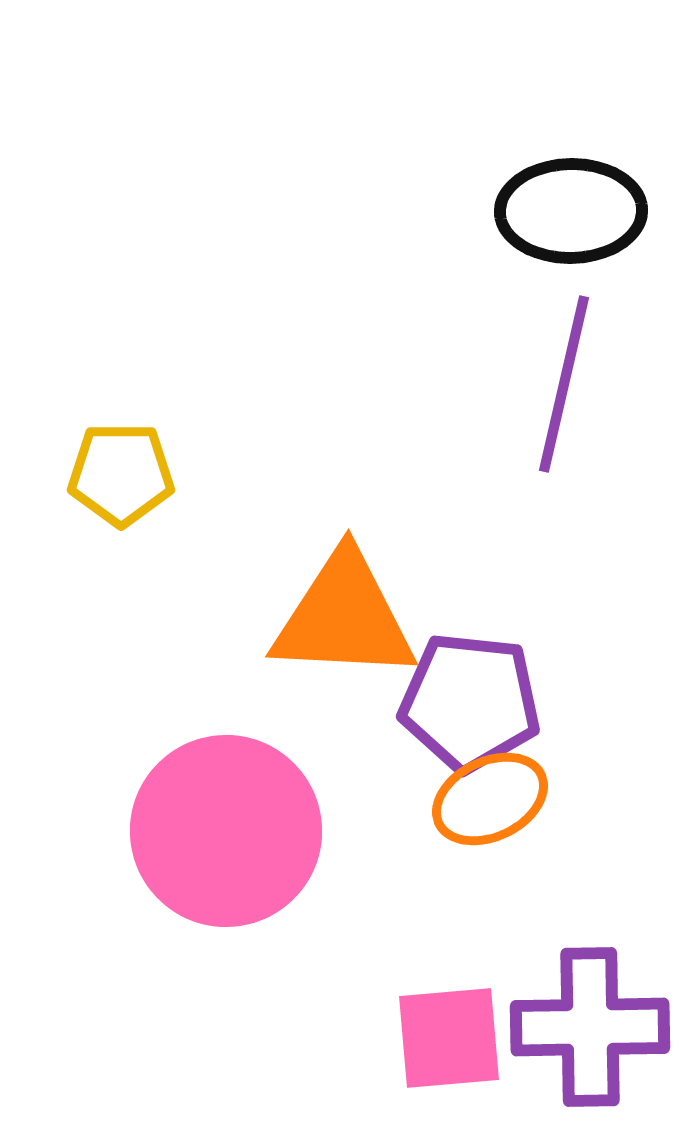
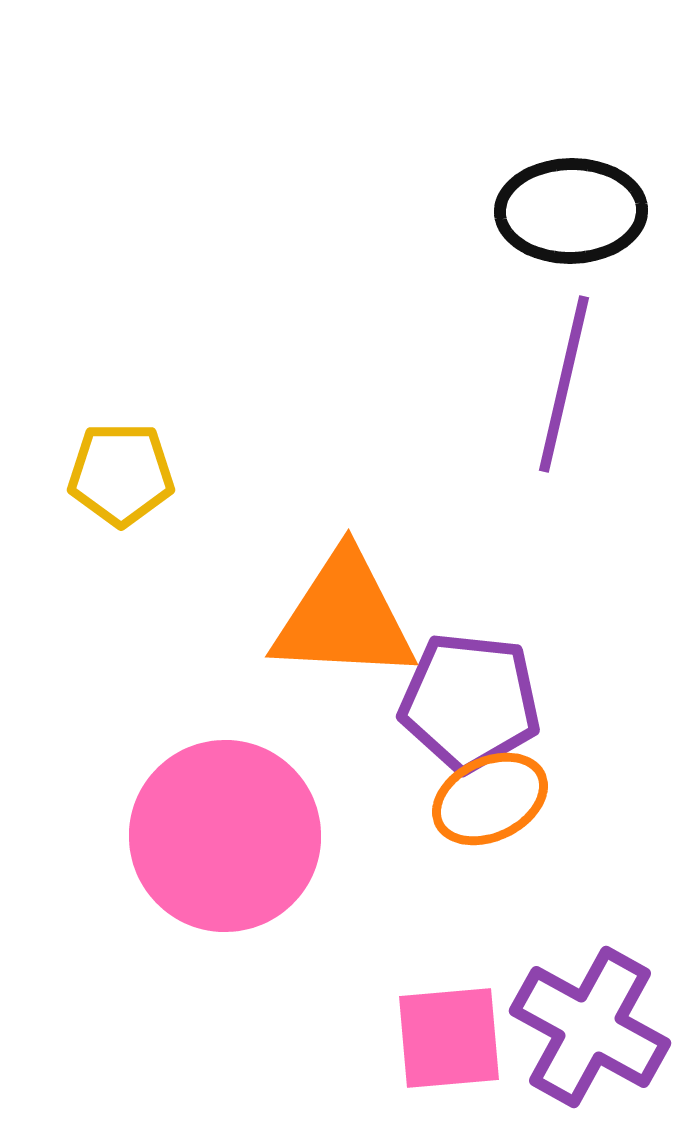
pink circle: moved 1 px left, 5 px down
purple cross: rotated 30 degrees clockwise
